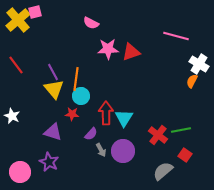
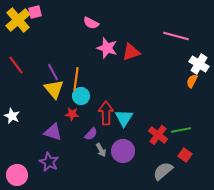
pink star: moved 1 px left, 1 px up; rotated 20 degrees clockwise
pink circle: moved 3 px left, 3 px down
